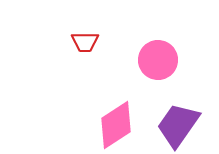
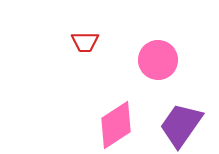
purple trapezoid: moved 3 px right
